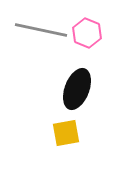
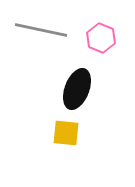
pink hexagon: moved 14 px right, 5 px down
yellow square: rotated 16 degrees clockwise
